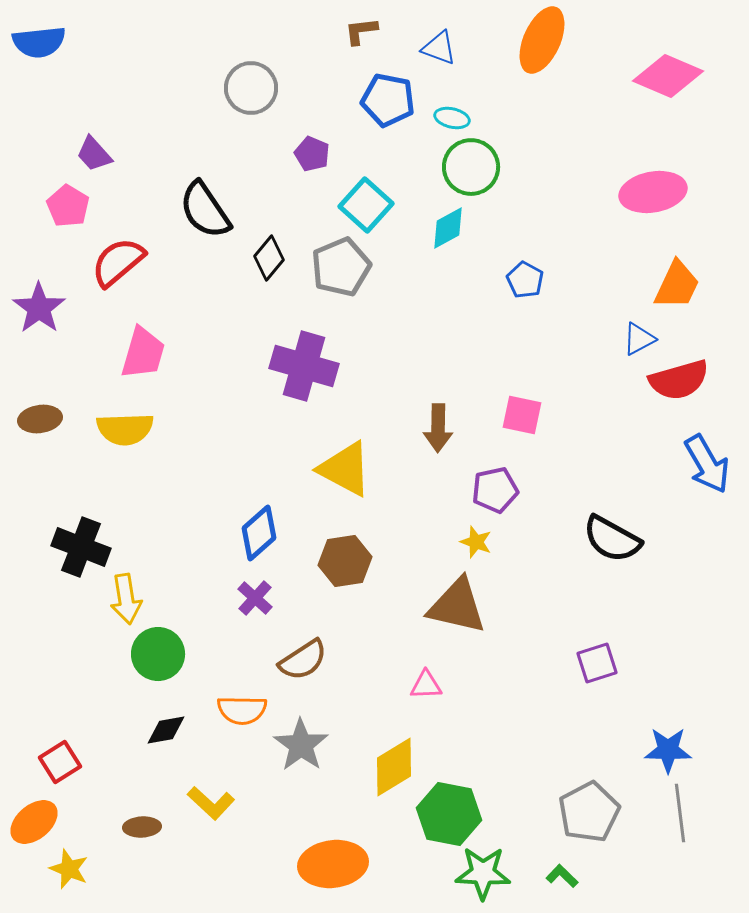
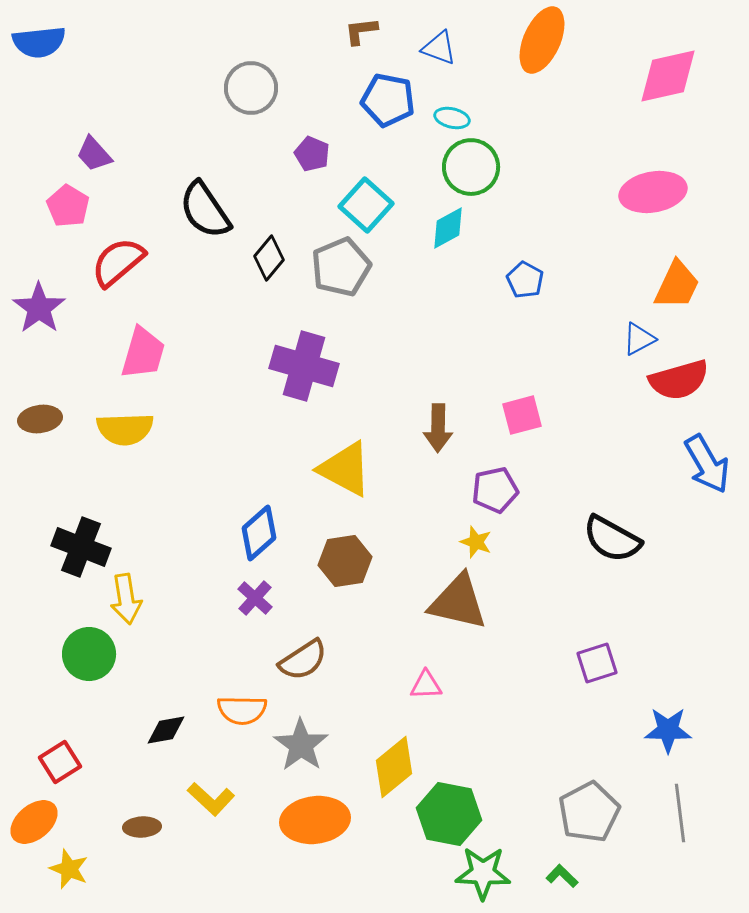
pink diamond at (668, 76): rotated 36 degrees counterclockwise
pink square at (522, 415): rotated 27 degrees counterclockwise
brown triangle at (457, 606): moved 1 px right, 4 px up
green circle at (158, 654): moved 69 px left
blue star at (668, 750): moved 20 px up
yellow diamond at (394, 767): rotated 8 degrees counterclockwise
yellow L-shape at (211, 803): moved 4 px up
orange ellipse at (333, 864): moved 18 px left, 44 px up
